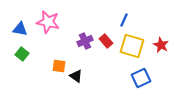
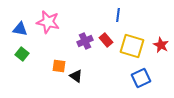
blue line: moved 6 px left, 5 px up; rotated 16 degrees counterclockwise
red rectangle: moved 1 px up
